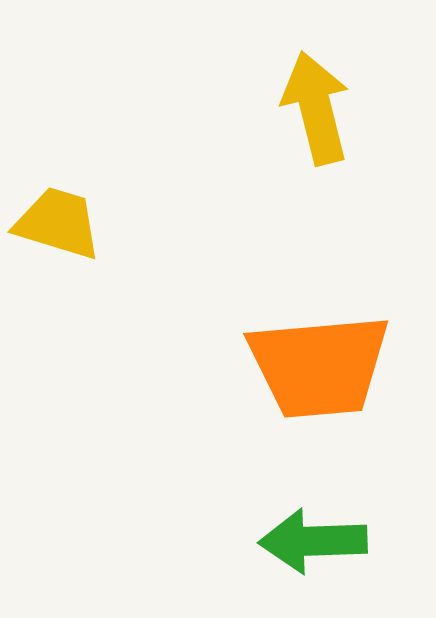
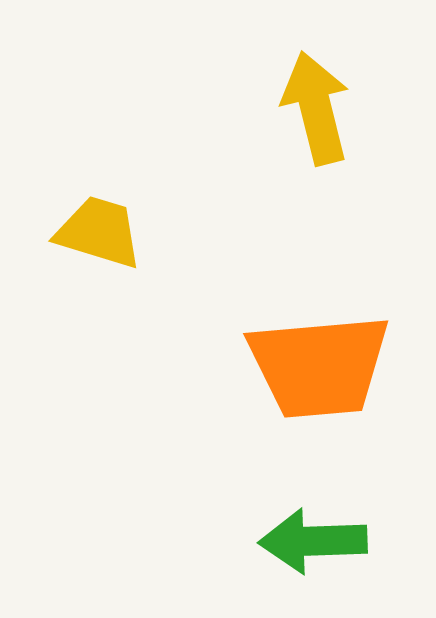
yellow trapezoid: moved 41 px right, 9 px down
